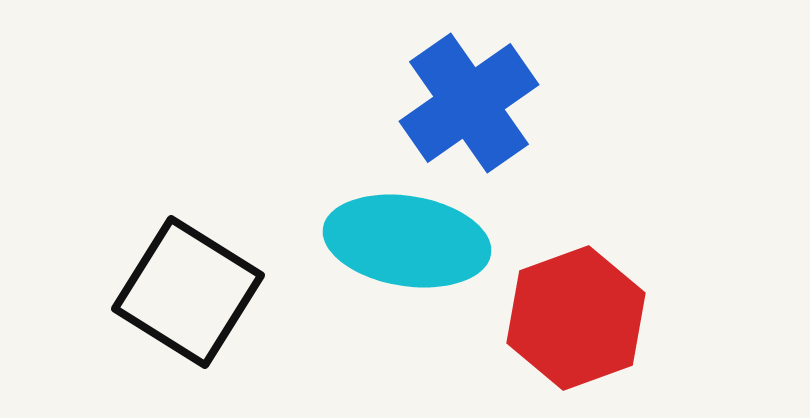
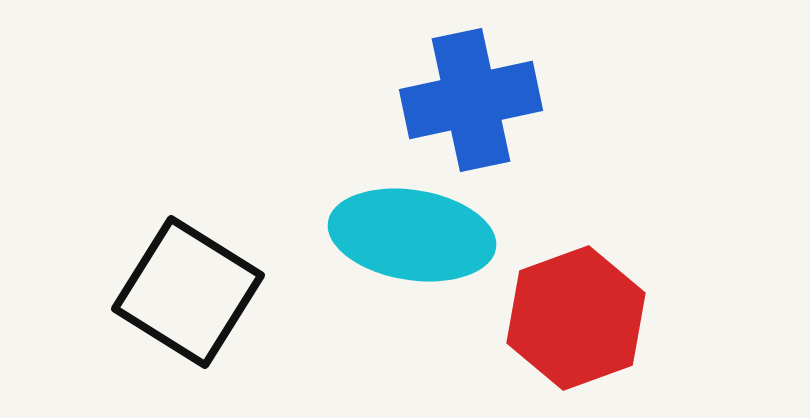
blue cross: moved 2 px right, 3 px up; rotated 23 degrees clockwise
cyan ellipse: moved 5 px right, 6 px up
